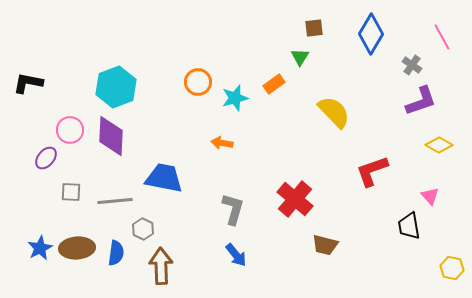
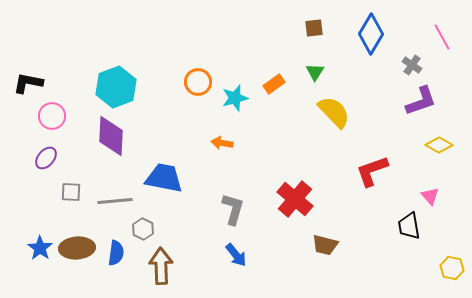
green triangle: moved 15 px right, 15 px down
pink circle: moved 18 px left, 14 px up
blue star: rotated 10 degrees counterclockwise
